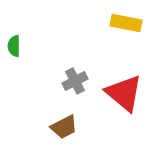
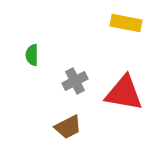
green semicircle: moved 18 px right, 9 px down
red triangle: rotated 30 degrees counterclockwise
brown trapezoid: moved 4 px right
